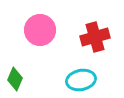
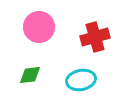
pink circle: moved 1 px left, 3 px up
green diamond: moved 15 px right, 4 px up; rotated 60 degrees clockwise
